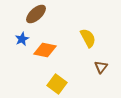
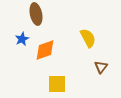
brown ellipse: rotated 60 degrees counterclockwise
orange diamond: rotated 30 degrees counterclockwise
yellow square: rotated 36 degrees counterclockwise
